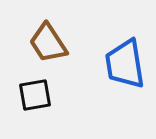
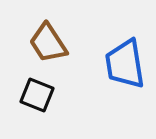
black square: moved 2 px right; rotated 32 degrees clockwise
